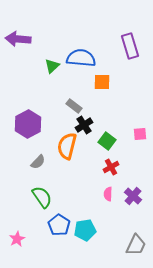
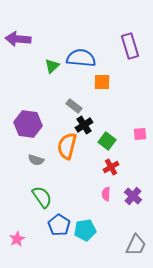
purple hexagon: rotated 24 degrees counterclockwise
gray semicircle: moved 2 px left, 2 px up; rotated 63 degrees clockwise
pink semicircle: moved 2 px left
